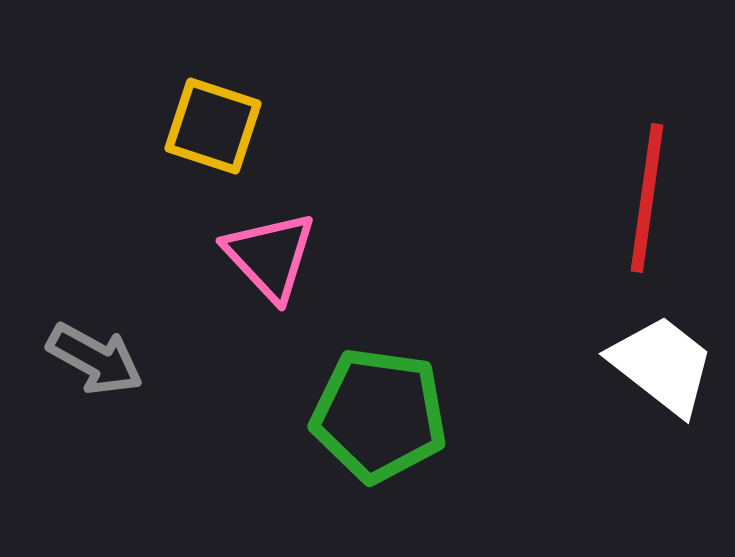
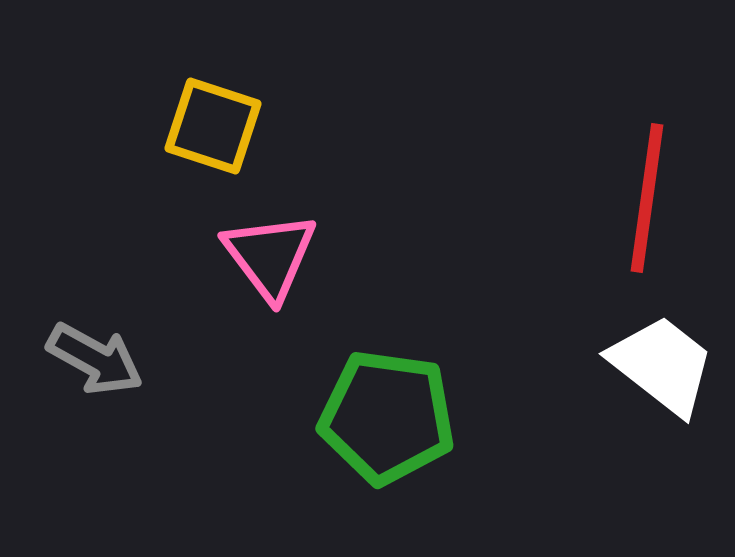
pink triangle: rotated 6 degrees clockwise
green pentagon: moved 8 px right, 2 px down
